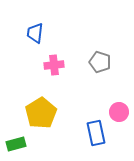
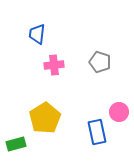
blue trapezoid: moved 2 px right, 1 px down
yellow pentagon: moved 4 px right, 5 px down
blue rectangle: moved 1 px right, 1 px up
